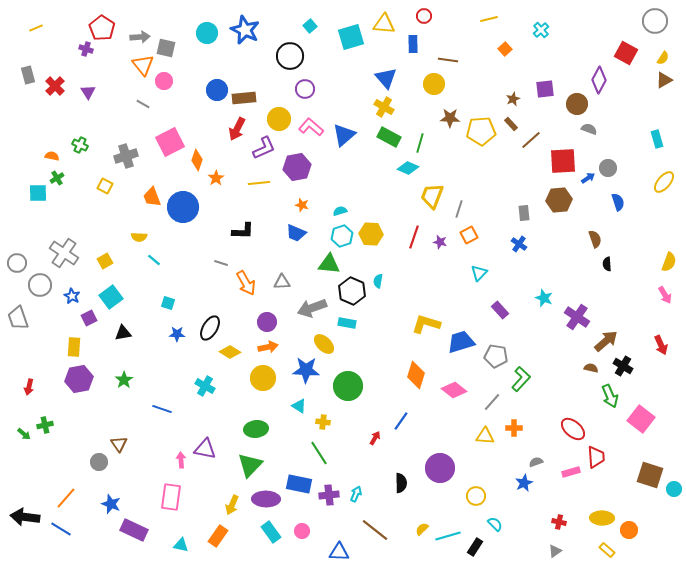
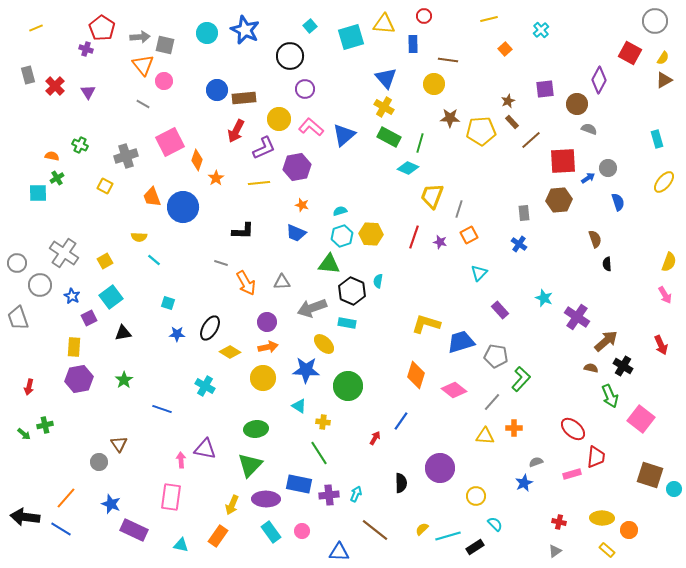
gray square at (166, 48): moved 1 px left, 3 px up
red square at (626, 53): moved 4 px right
brown star at (513, 99): moved 5 px left, 2 px down
brown rectangle at (511, 124): moved 1 px right, 2 px up
red arrow at (237, 129): moved 1 px left, 2 px down
red trapezoid at (596, 457): rotated 10 degrees clockwise
pink rectangle at (571, 472): moved 1 px right, 2 px down
black rectangle at (475, 547): rotated 24 degrees clockwise
